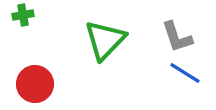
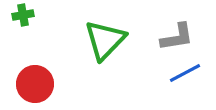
gray L-shape: rotated 81 degrees counterclockwise
blue line: rotated 60 degrees counterclockwise
